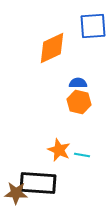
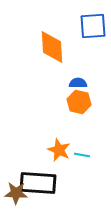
orange diamond: moved 1 px up; rotated 68 degrees counterclockwise
